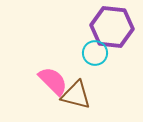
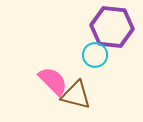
cyan circle: moved 2 px down
